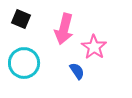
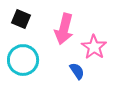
cyan circle: moved 1 px left, 3 px up
